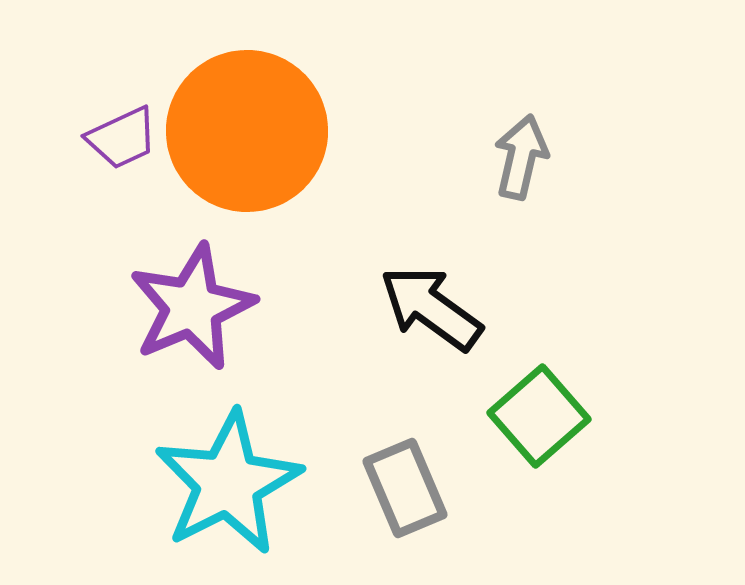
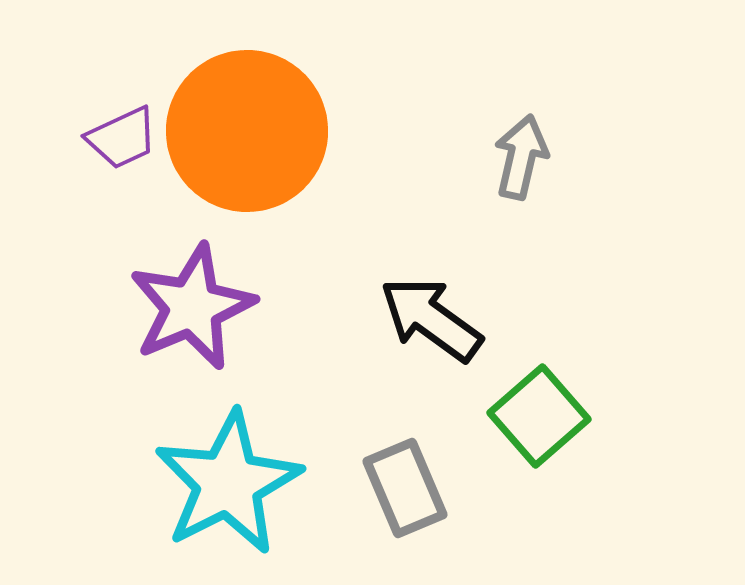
black arrow: moved 11 px down
